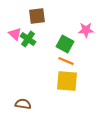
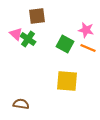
pink star: rotated 14 degrees clockwise
pink triangle: moved 1 px right
orange line: moved 22 px right, 13 px up
brown semicircle: moved 2 px left
